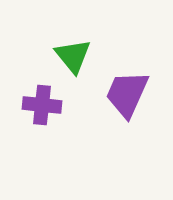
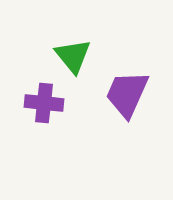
purple cross: moved 2 px right, 2 px up
